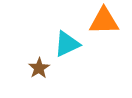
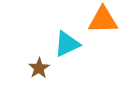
orange triangle: moved 1 px left, 1 px up
